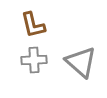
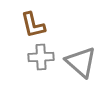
gray cross: moved 7 px right, 3 px up
